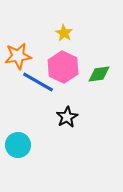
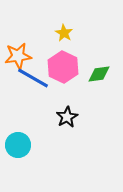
blue line: moved 5 px left, 4 px up
